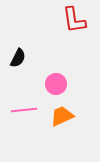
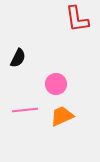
red L-shape: moved 3 px right, 1 px up
pink line: moved 1 px right
